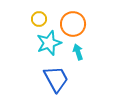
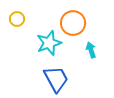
yellow circle: moved 22 px left
orange circle: moved 1 px up
cyan arrow: moved 13 px right, 2 px up
